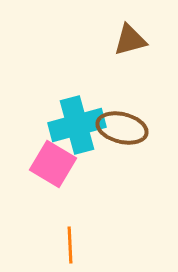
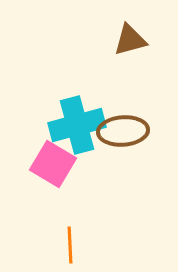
brown ellipse: moved 1 px right, 3 px down; rotated 18 degrees counterclockwise
